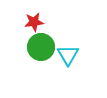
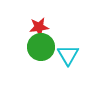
red star: moved 5 px right, 5 px down
